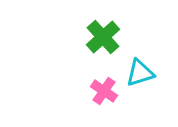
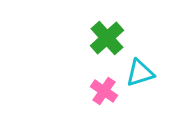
green cross: moved 4 px right, 1 px down
